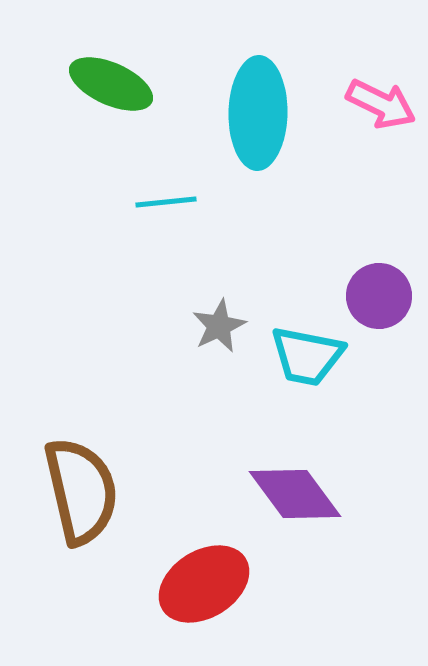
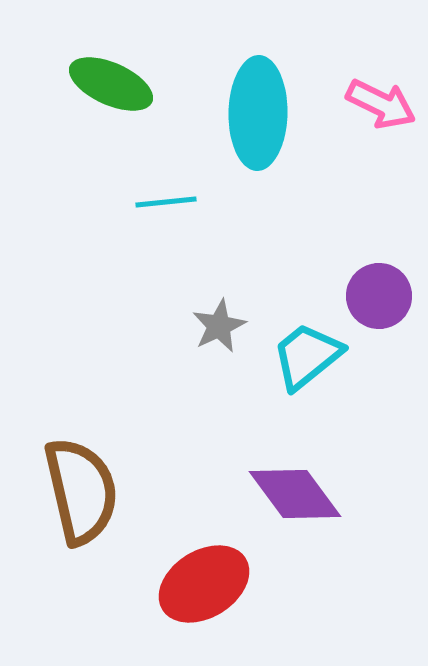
cyan trapezoid: rotated 130 degrees clockwise
